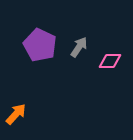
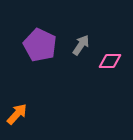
gray arrow: moved 2 px right, 2 px up
orange arrow: moved 1 px right
